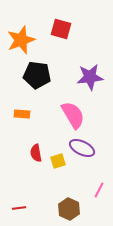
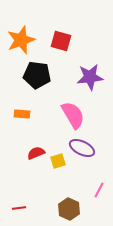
red square: moved 12 px down
red semicircle: rotated 78 degrees clockwise
